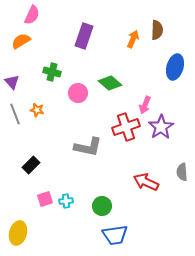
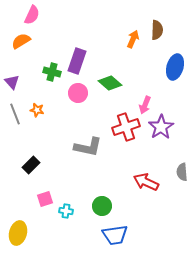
purple rectangle: moved 7 px left, 25 px down
cyan cross: moved 10 px down; rotated 16 degrees clockwise
